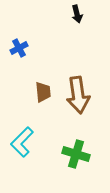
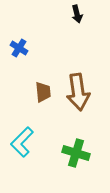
blue cross: rotated 30 degrees counterclockwise
brown arrow: moved 3 px up
green cross: moved 1 px up
